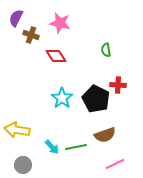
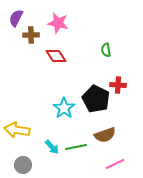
pink star: moved 2 px left
brown cross: rotated 21 degrees counterclockwise
cyan star: moved 2 px right, 10 px down
